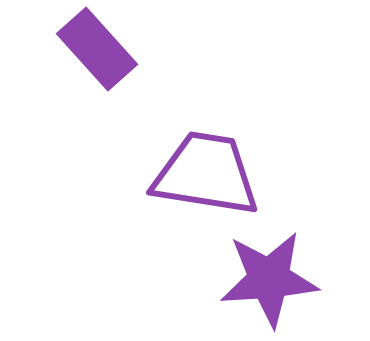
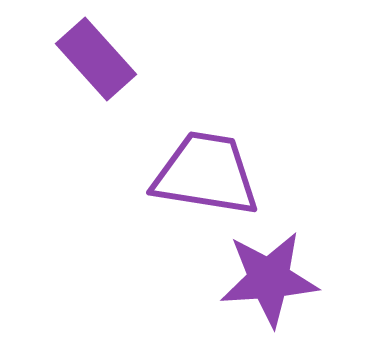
purple rectangle: moved 1 px left, 10 px down
